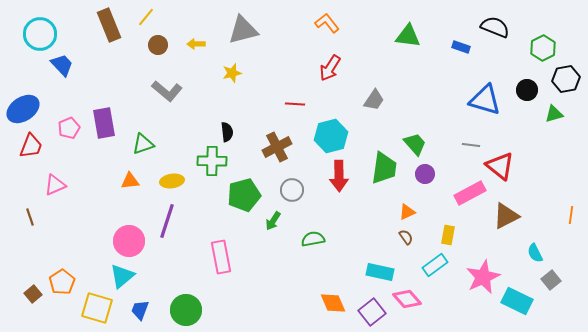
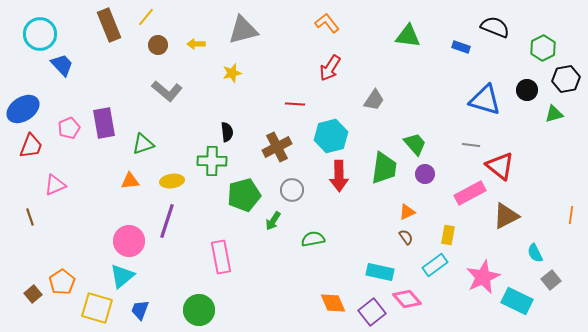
green circle at (186, 310): moved 13 px right
